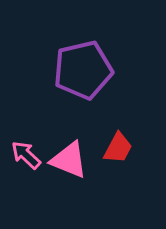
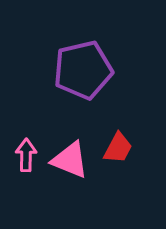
pink arrow: rotated 48 degrees clockwise
pink triangle: moved 1 px right
